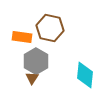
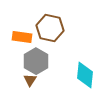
brown triangle: moved 2 px left, 2 px down
